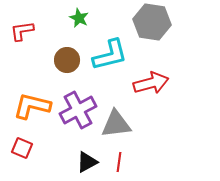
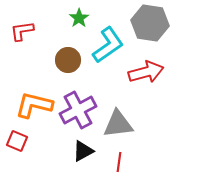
green star: rotated 12 degrees clockwise
gray hexagon: moved 2 px left, 1 px down
cyan L-shape: moved 2 px left, 10 px up; rotated 21 degrees counterclockwise
brown circle: moved 1 px right
red arrow: moved 5 px left, 11 px up
orange L-shape: moved 2 px right, 1 px up
gray triangle: moved 2 px right
red square: moved 5 px left, 7 px up
black triangle: moved 4 px left, 11 px up
